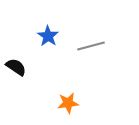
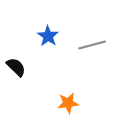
gray line: moved 1 px right, 1 px up
black semicircle: rotated 10 degrees clockwise
